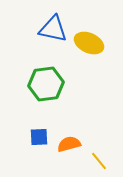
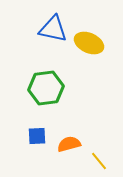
green hexagon: moved 4 px down
blue square: moved 2 px left, 1 px up
